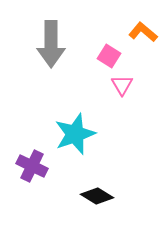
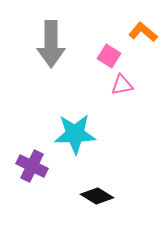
pink triangle: rotated 50 degrees clockwise
cyan star: rotated 18 degrees clockwise
